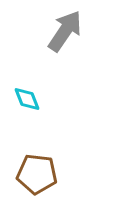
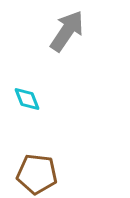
gray arrow: moved 2 px right
